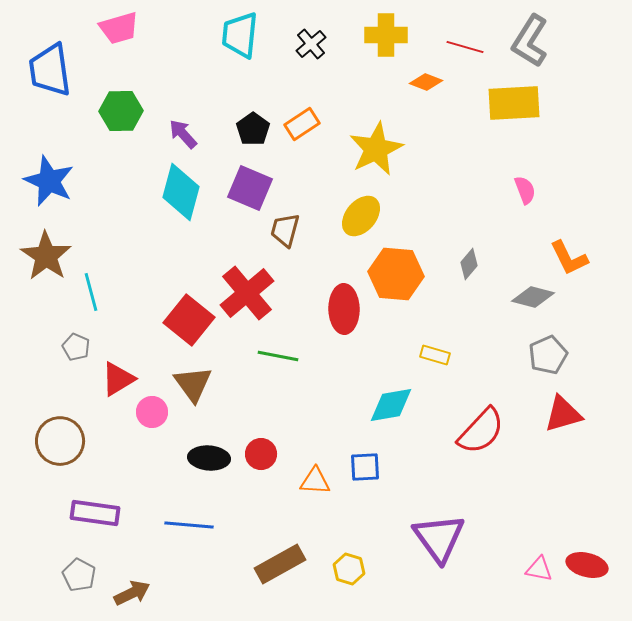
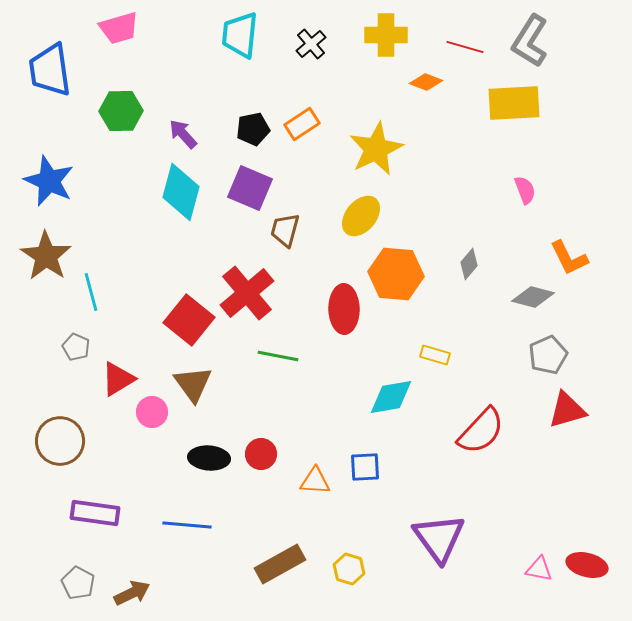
black pentagon at (253, 129): rotated 24 degrees clockwise
cyan diamond at (391, 405): moved 8 px up
red triangle at (563, 414): moved 4 px right, 4 px up
blue line at (189, 525): moved 2 px left
gray pentagon at (79, 575): moved 1 px left, 8 px down
